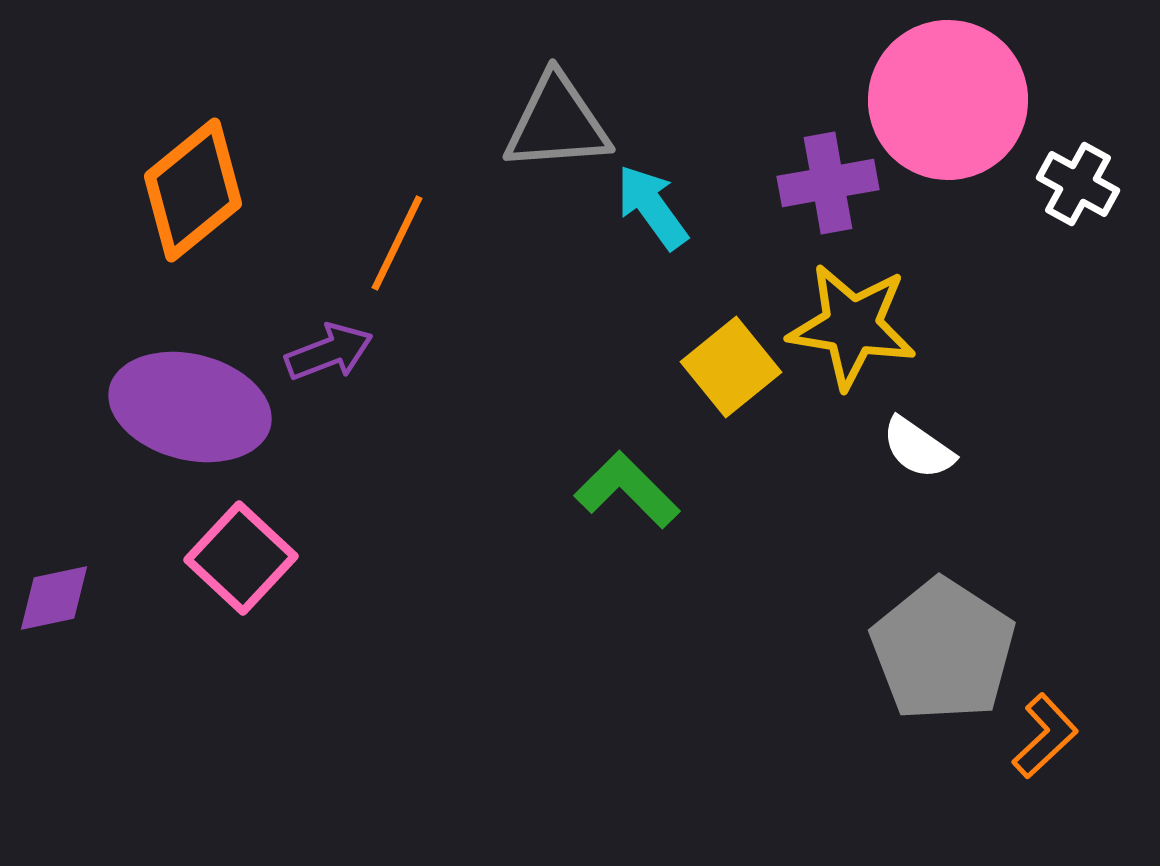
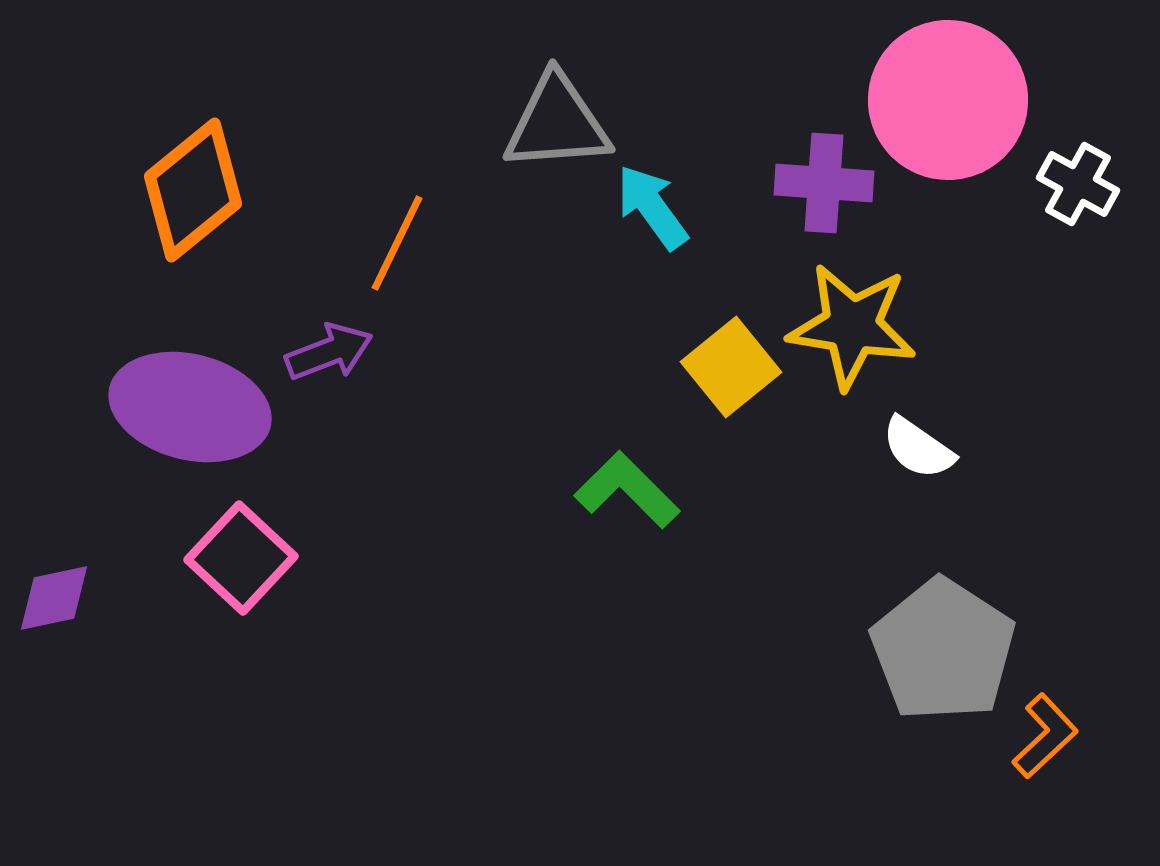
purple cross: moved 4 px left; rotated 14 degrees clockwise
